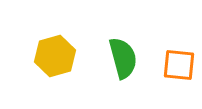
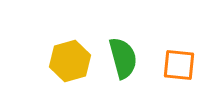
yellow hexagon: moved 15 px right, 5 px down
